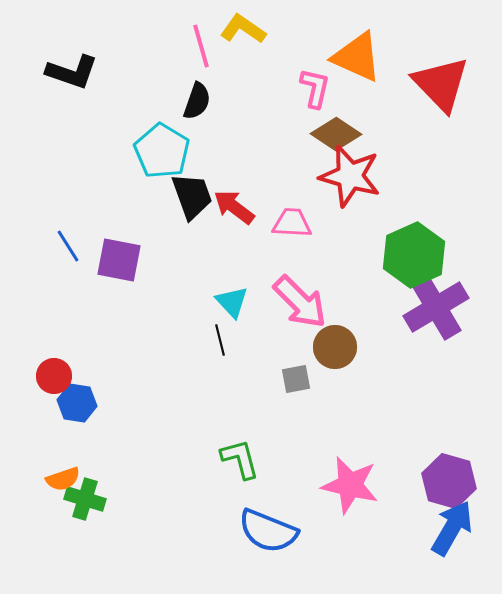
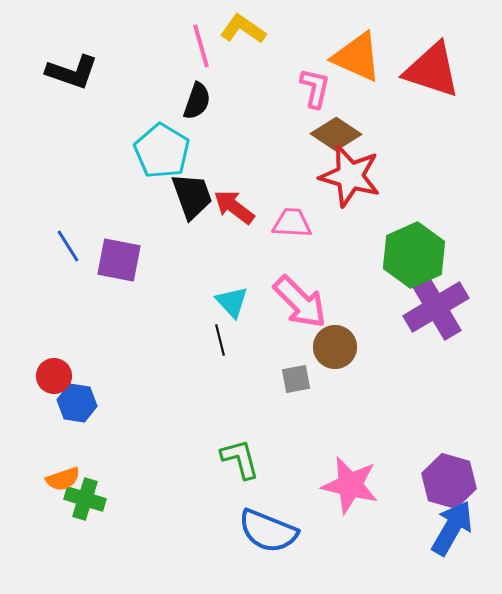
red triangle: moved 9 px left, 14 px up; rotated 28 degrees counterclockwise
